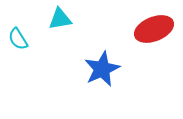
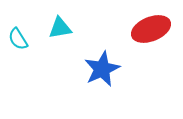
cyan triangle: moved 9 px down
red ellipse: moved 3 px left
